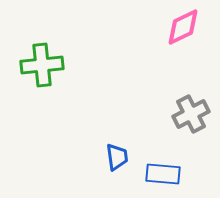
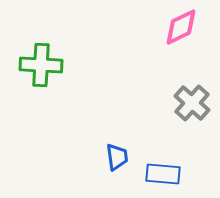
pink diamond: moved 2 px left
green cross: moved 1 px left; rotated 9 degrees clockwise
gray cross: moved 1 px right, 11 px up; rotated 21 degrees counterclockwise
